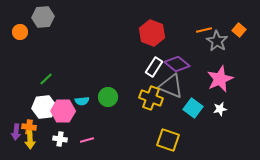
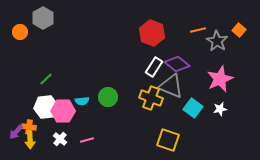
gray hexagon: moved 1 px down; rotated 25 degrees counterclockwise
orange line: moved 6 px left
white hexagon: moved 2 px right
purple arrow: rotated 35 degrees clockwise
white cross: rotated 32 degrees clockwise
